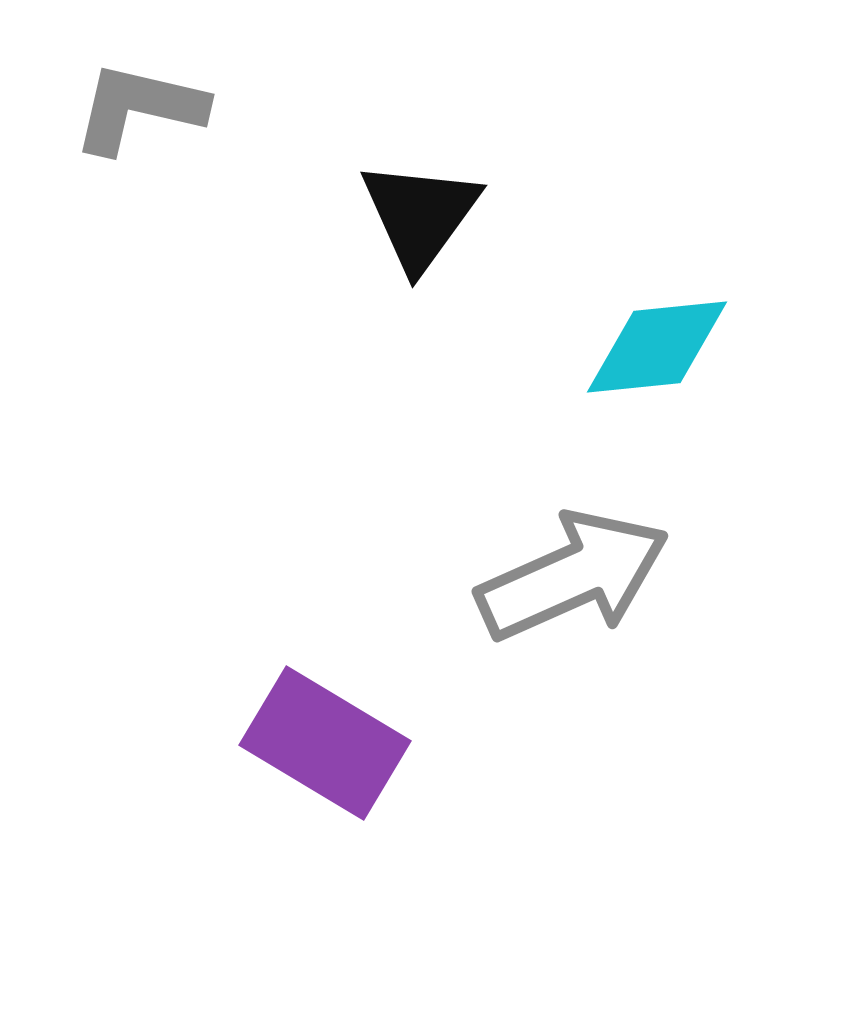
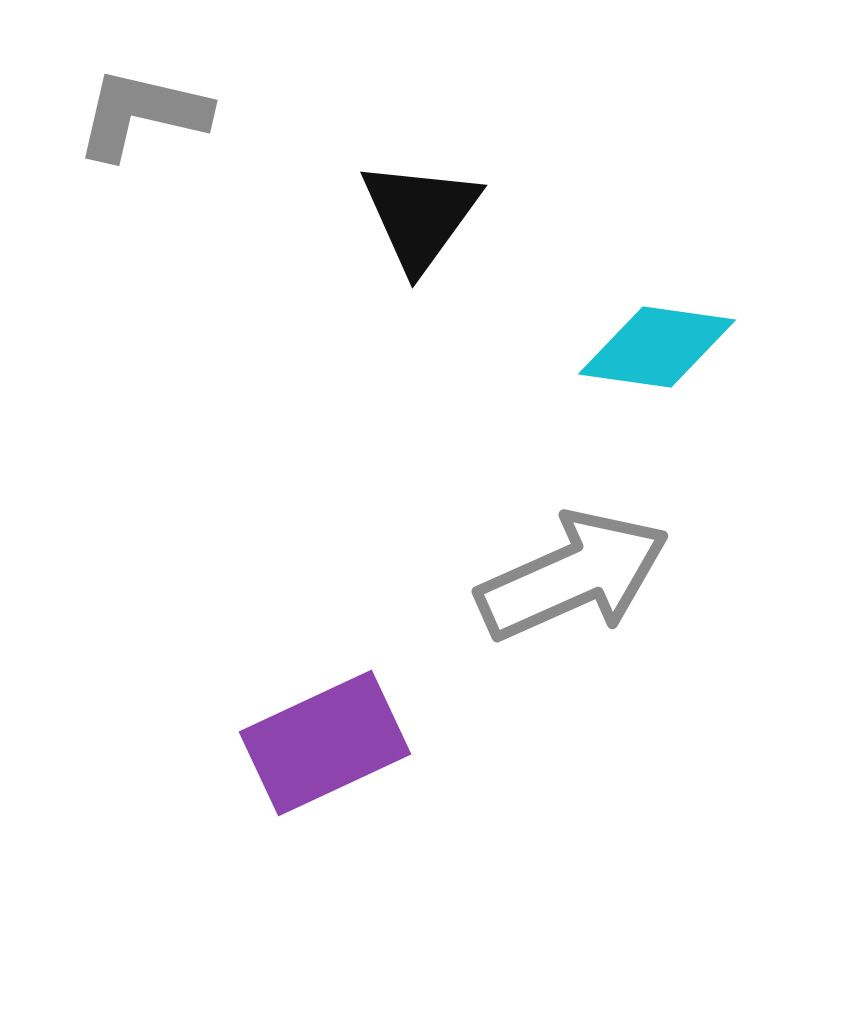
gray L-shape: moved 3 px right, 6 px down
cyan diamond: rotated 14 degrees clockwise
purple rectangle: rotated 56 degrees counterclockwise
